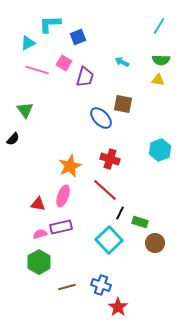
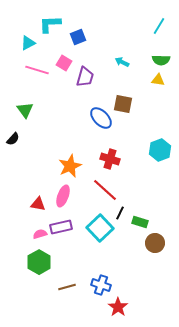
cyan square: moved 9 px left, 12 px up
